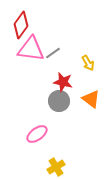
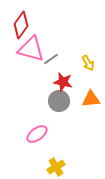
pink triangle: rotated 8 degrees clockwise
gray line: moved 2 px left, 6 px down
orange triangle: rotated 42 degrees counterclockwise
